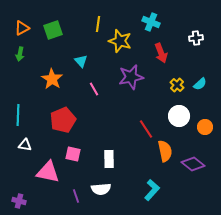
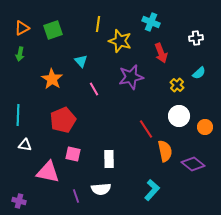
cyan semicircle: moved 1 px left, 11 px up
